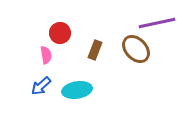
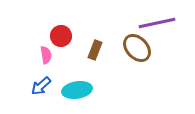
red circle: moved 1 px right, 3 px down
brown ellipse: moved 1 px right, 1 px up
